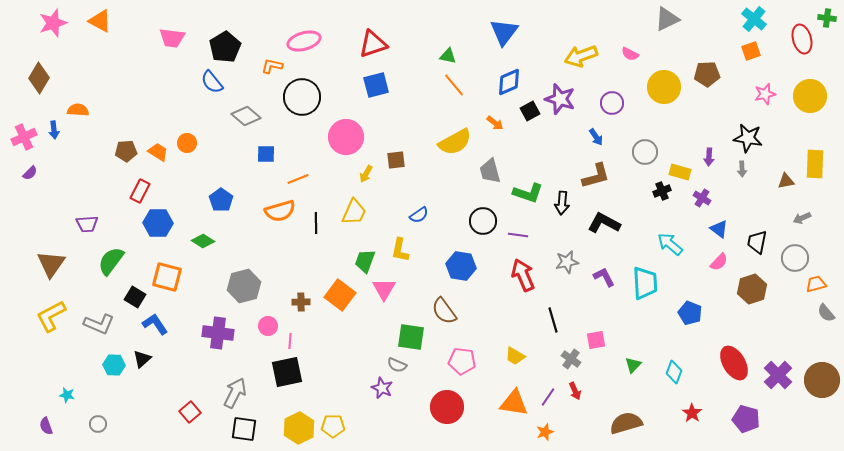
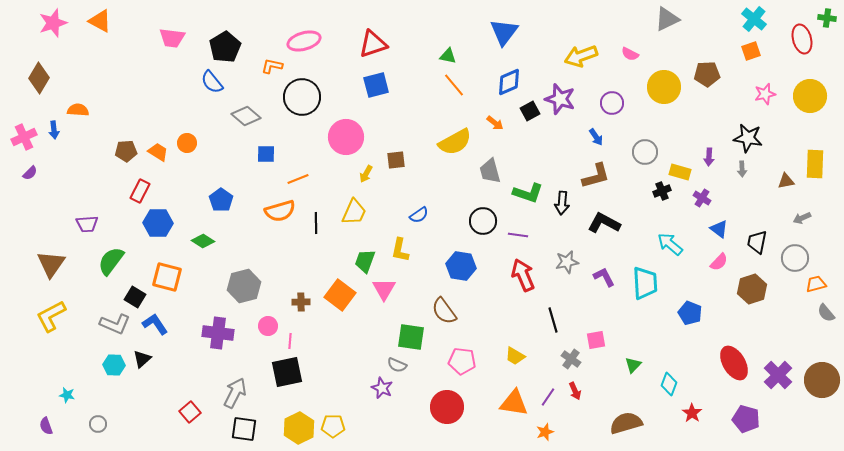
gray L-shape at (99, 324): moved 16 px right
cyan diamond at (674, 372): moved 5 px left, 12 px down
